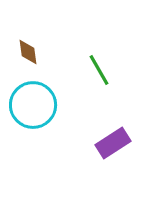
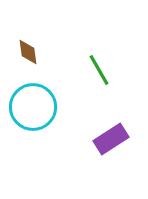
cyan circle: moved 2 px down
purple rectangle: moved 2 px left, 4 px up
